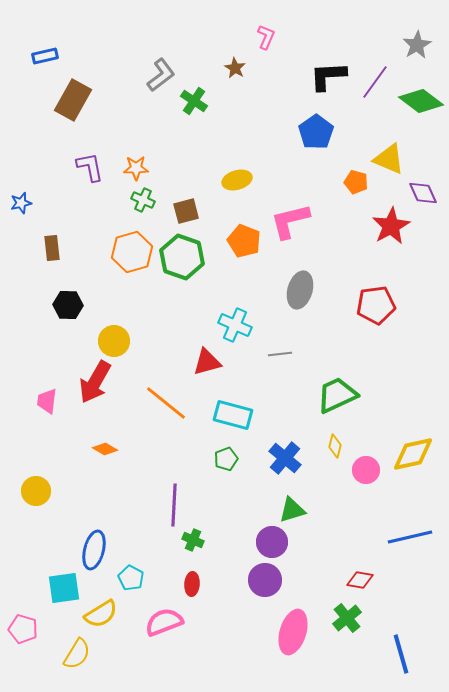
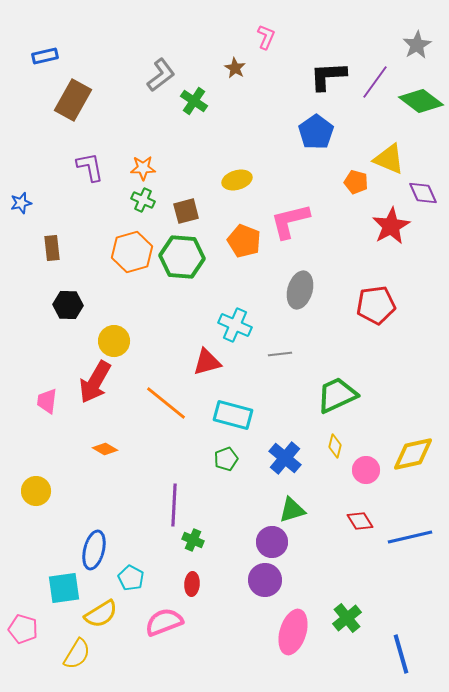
orange star at (136, 168): moved 7 px right
green hexagon at (182, 257): rotated 15 degrees counterclockwise
red diamond at (360, 580): moved 59 px up; rotated 48 degrees clockwise
